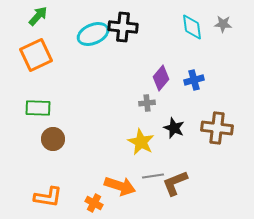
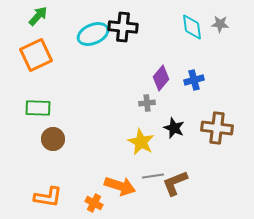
gray star: moved 3 px left
